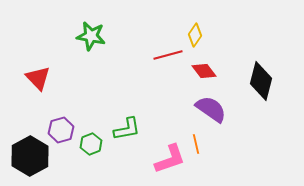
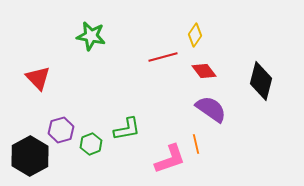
red line: moved 5 px left, 2 px down
